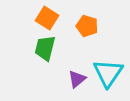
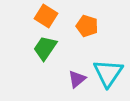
orange square: moved 1 px left, 2 px up
green trapezoid: rotated 20 degrees clockwise
